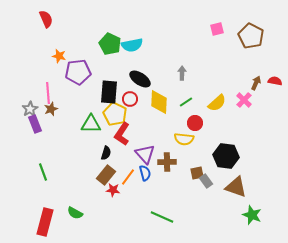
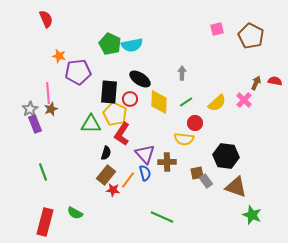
orange line at (128, 177): moved 3 px down
